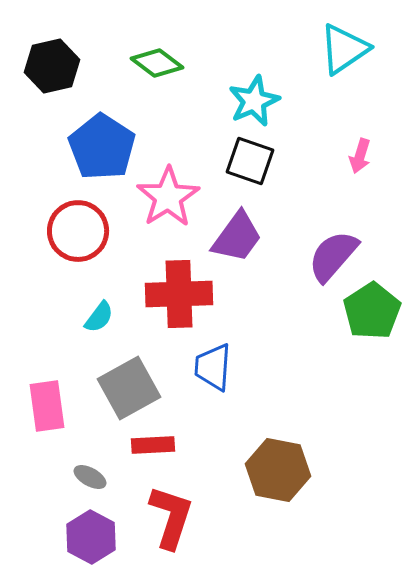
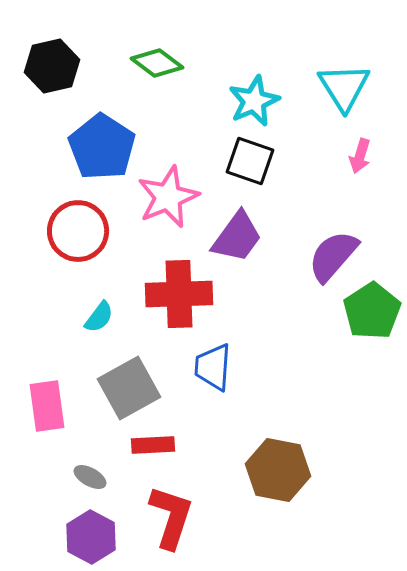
cyan triangle: moved 38 px down; rotated 28 degrees counterclockwise
pink star: rotated 10 degrees clockwise
